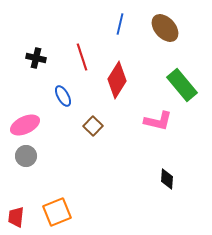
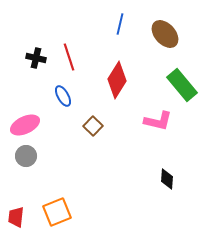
brown ellipse: moved 6 px down
red line: moved 13 px left
